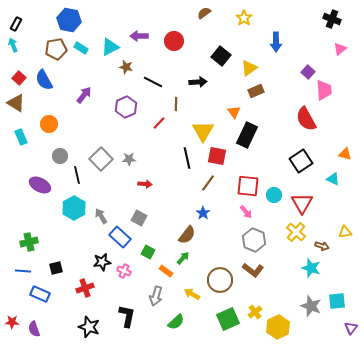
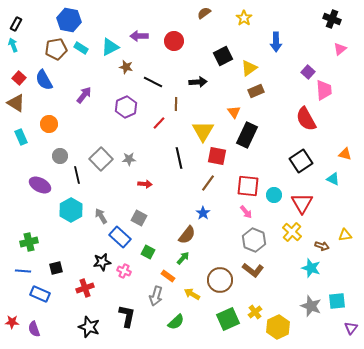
black square at (221, 56): moved 2 px right; rotated 24 degrees clockwise
black line at (187, 158): moved 8 px left
cyan hexagon at (74, 208): moved 3 px left, 2 px down
yellow cross at (296, 232): moved 4 px left
yellow triangle at (345, 232): moved 3 px down
orange rectangle at (166, 271): moved 2 px right, 5 px down
